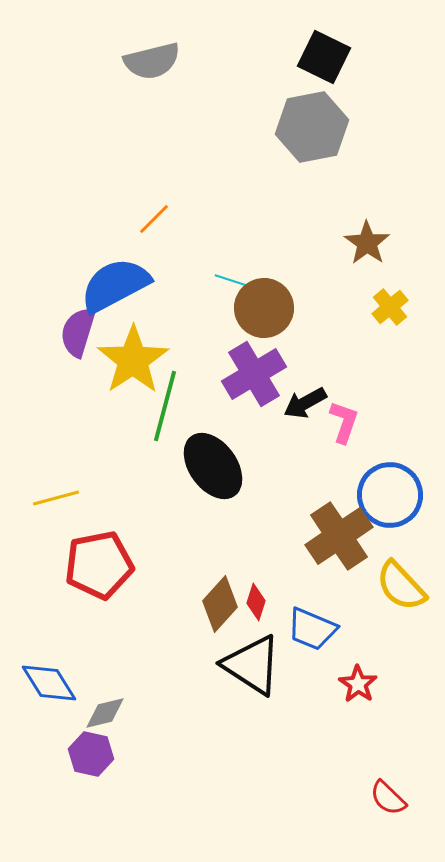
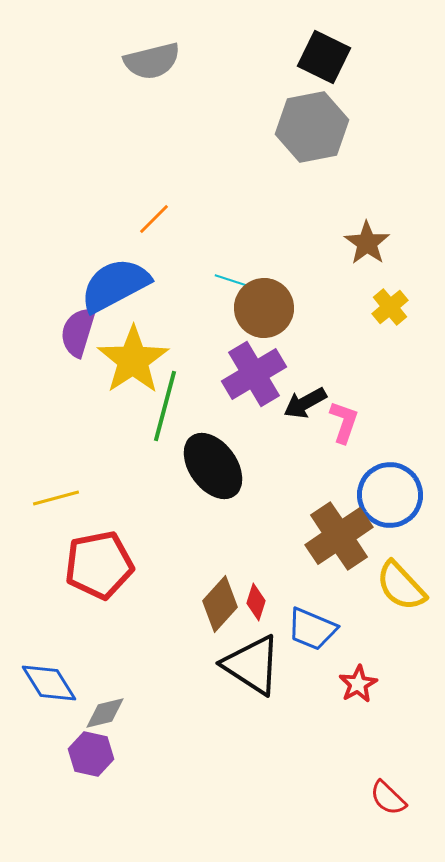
red star: rotated 9 degrees clockwise
